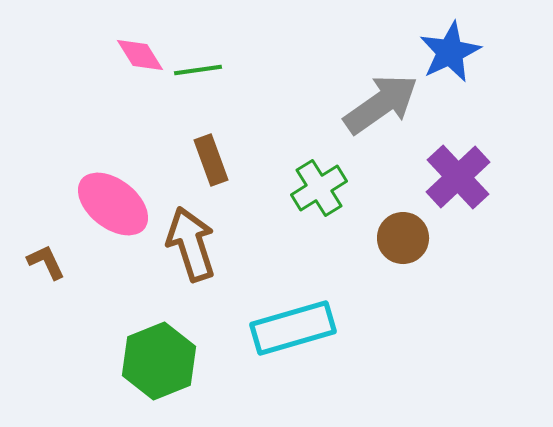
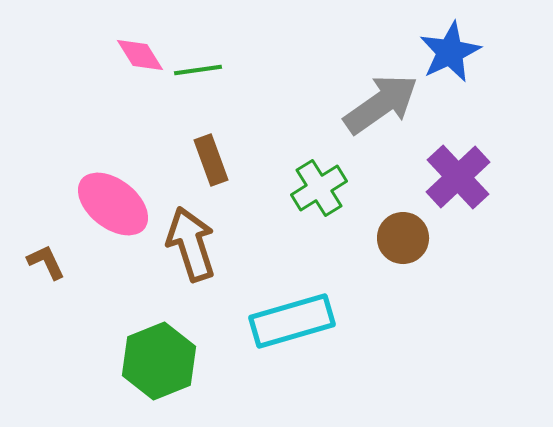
cyan rectangle: moved 1 px left, 7 px up
